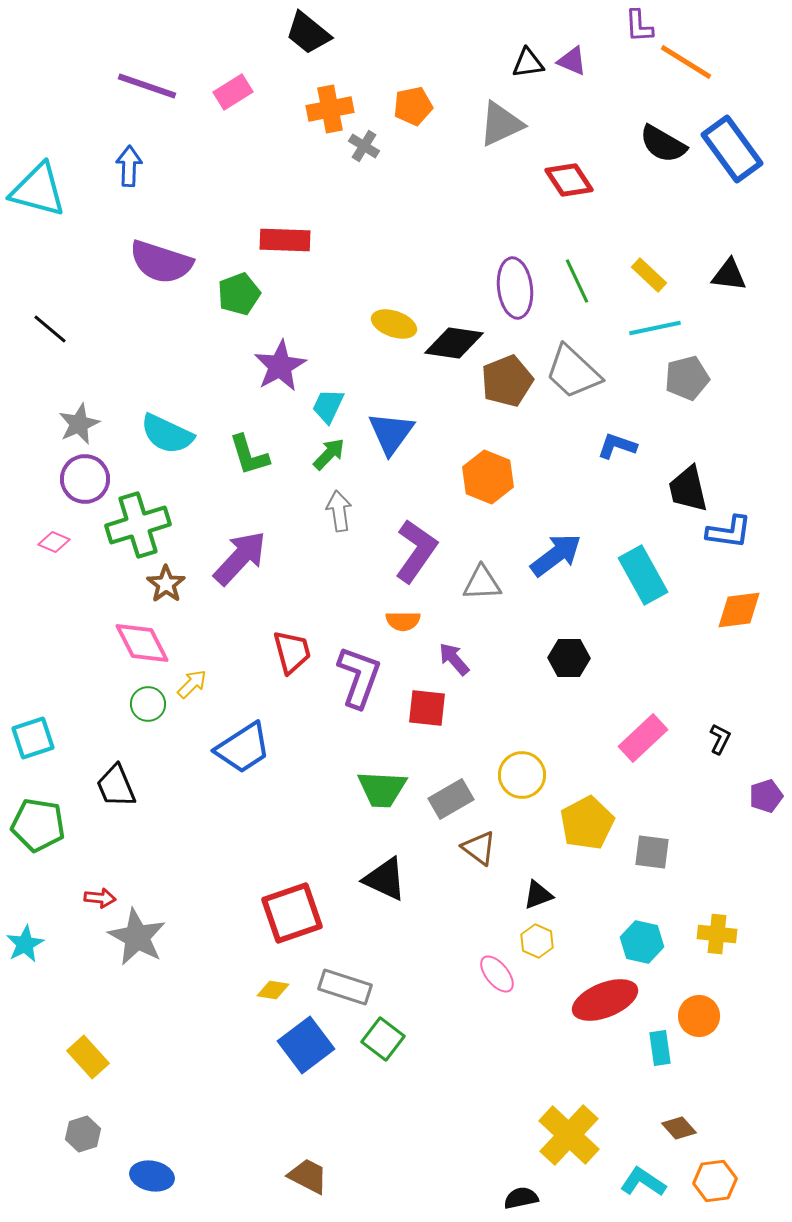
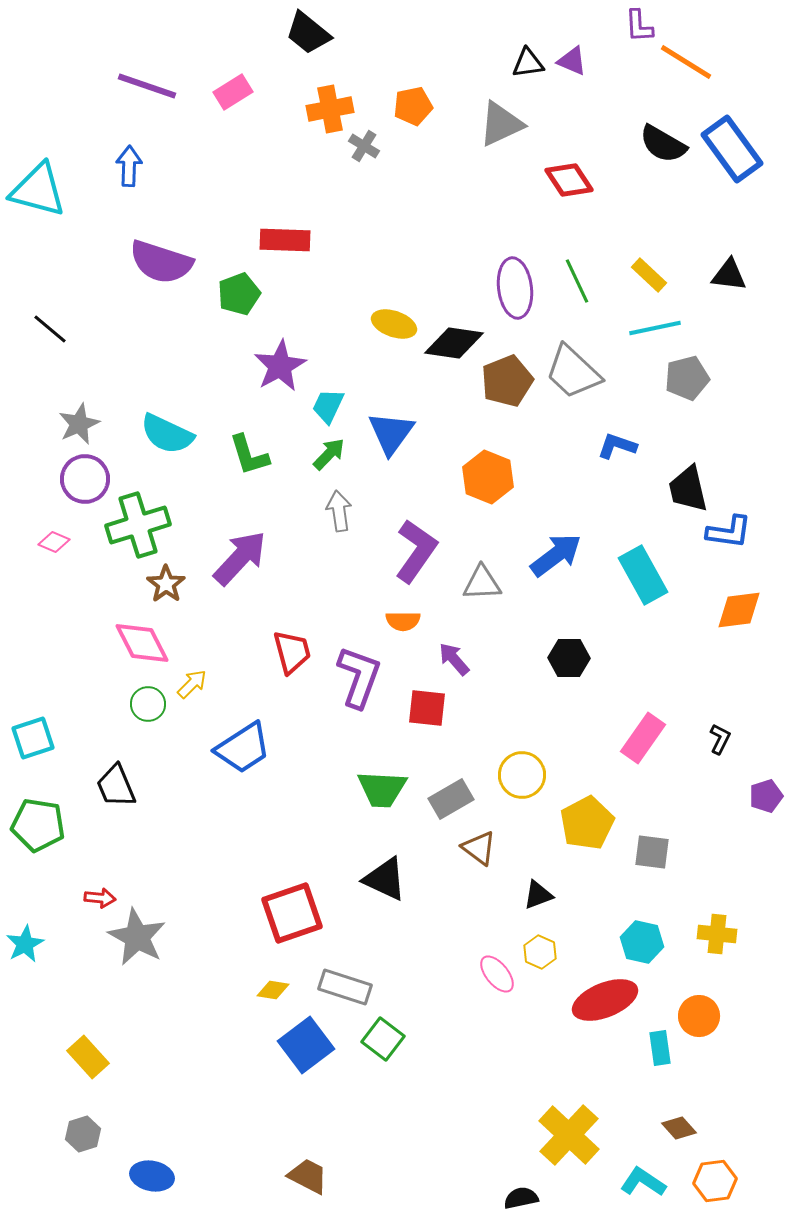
pink rectangle at (643, 738): rotated 12 degrees counterclockwise
yellow hexagon at (537, 941): moved 3 px right, 11 px down
